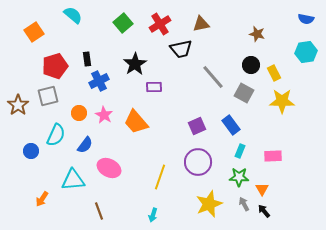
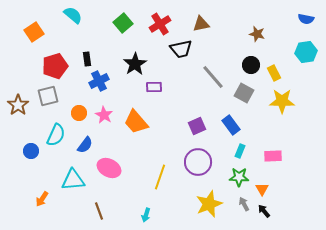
cyan arrow at (153, 215): moved 7 px left
